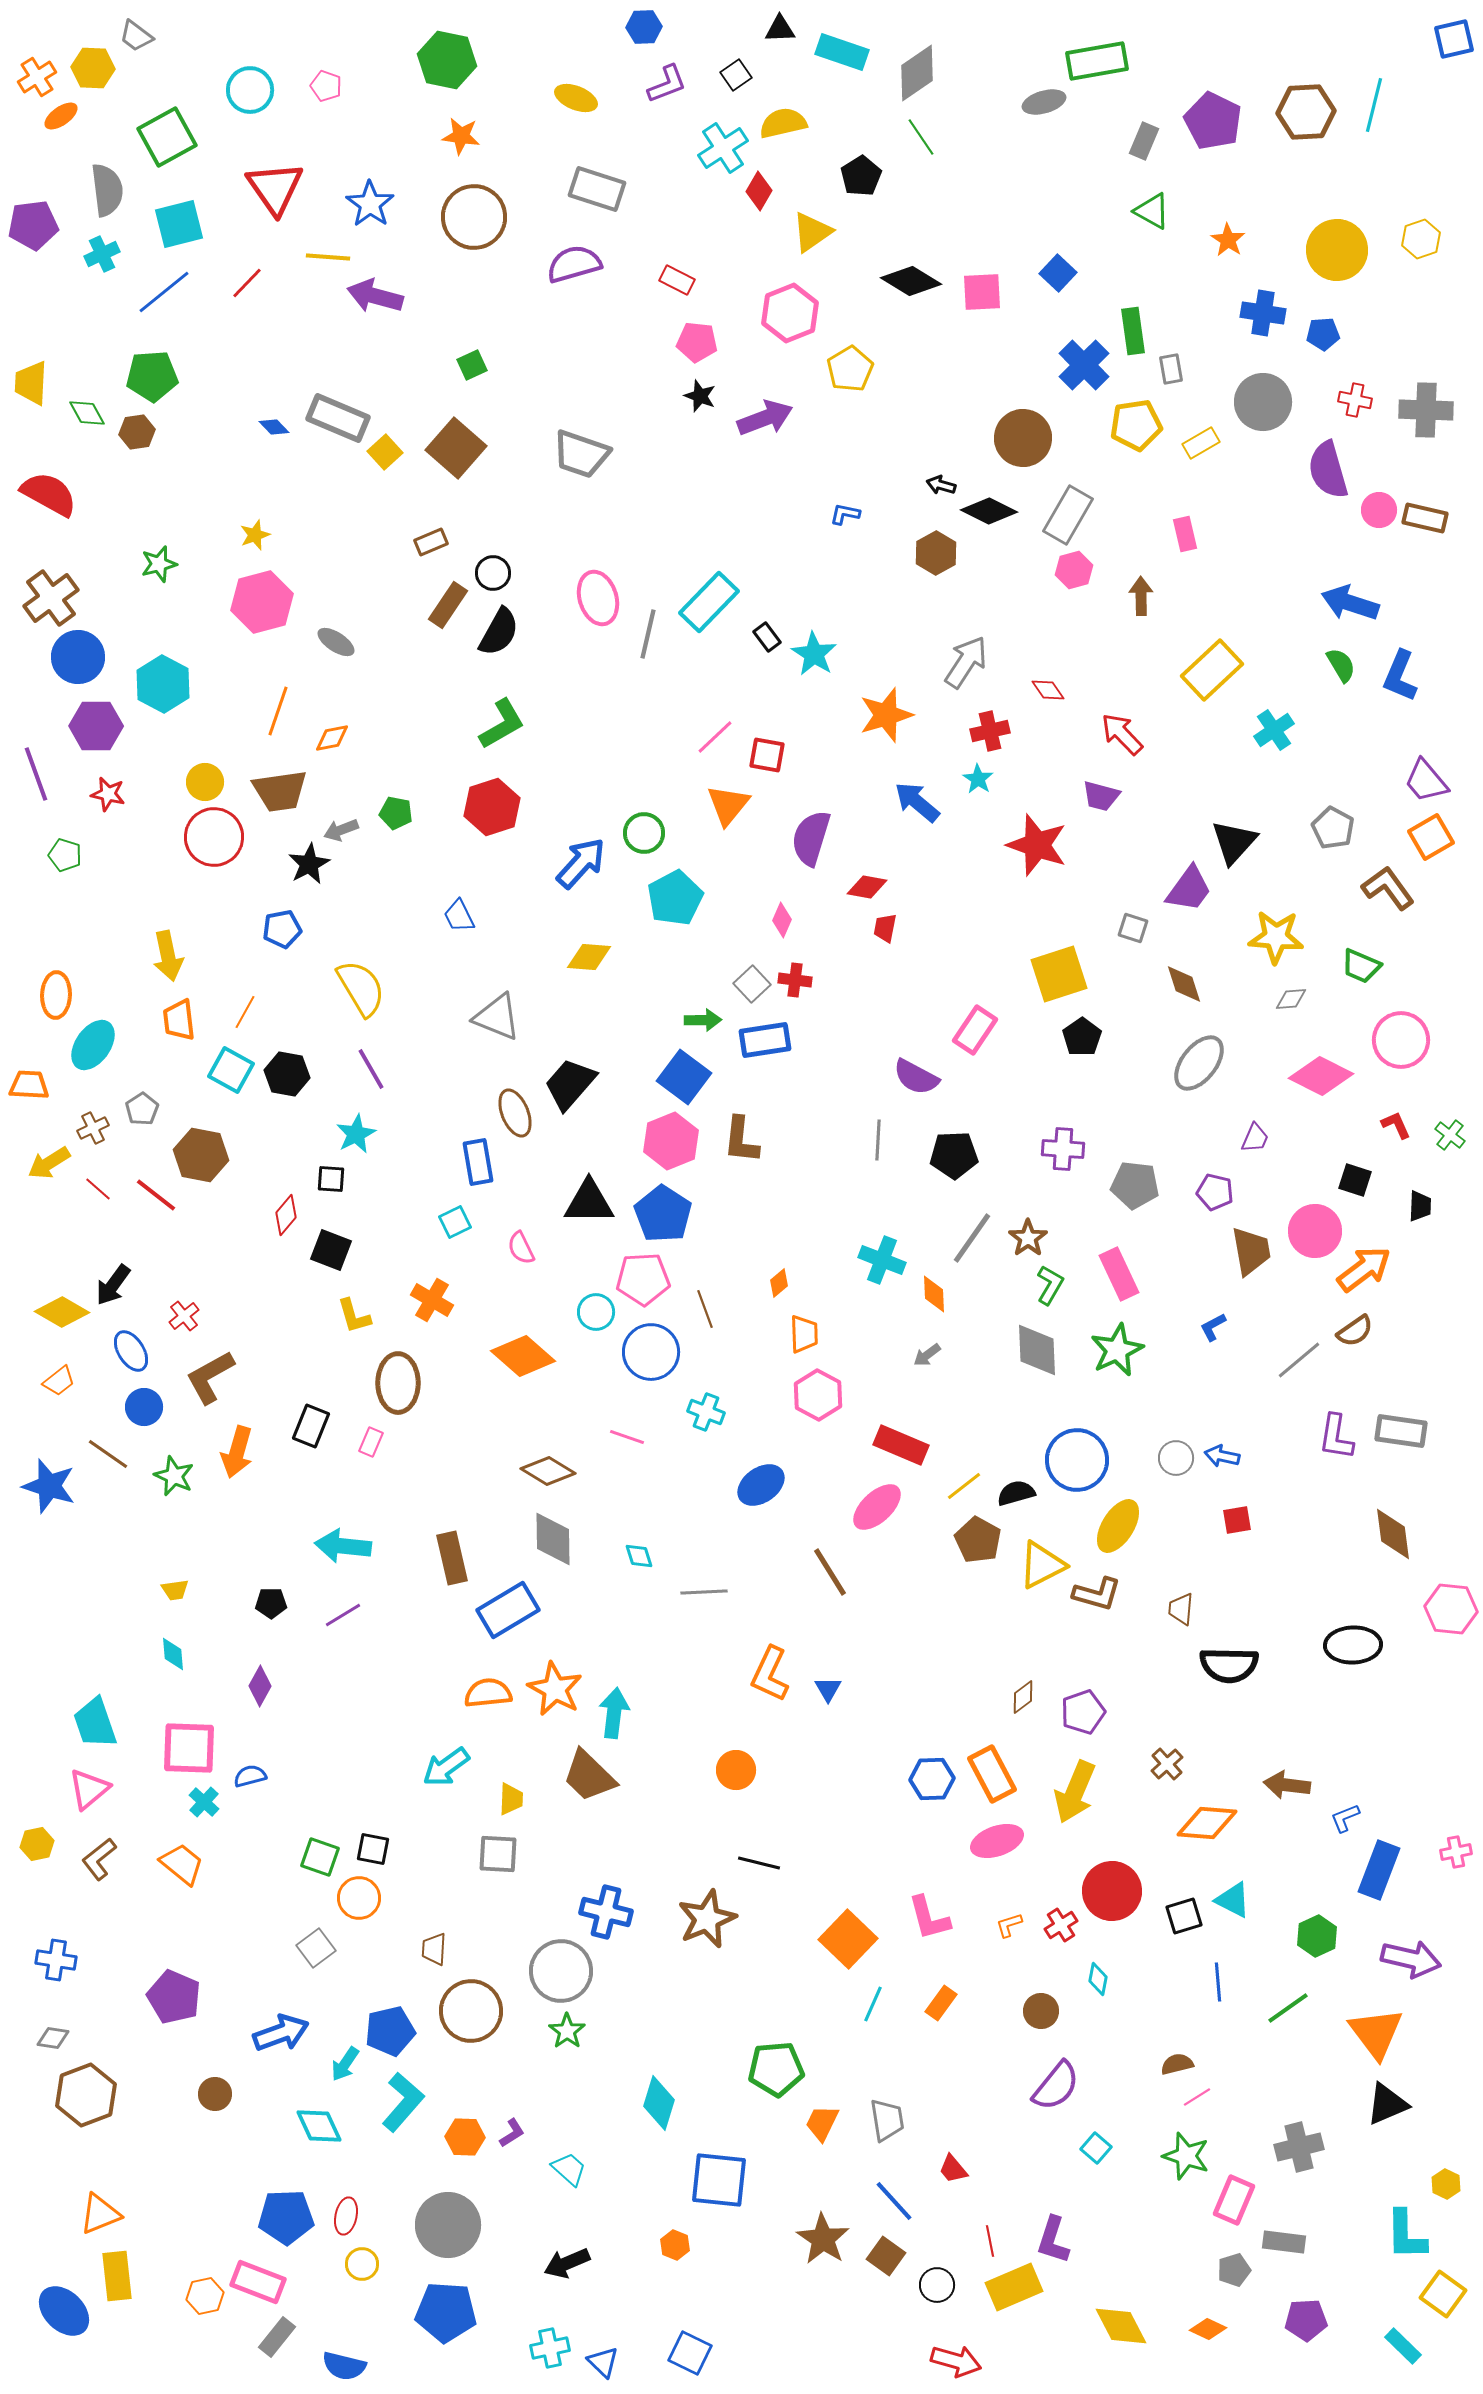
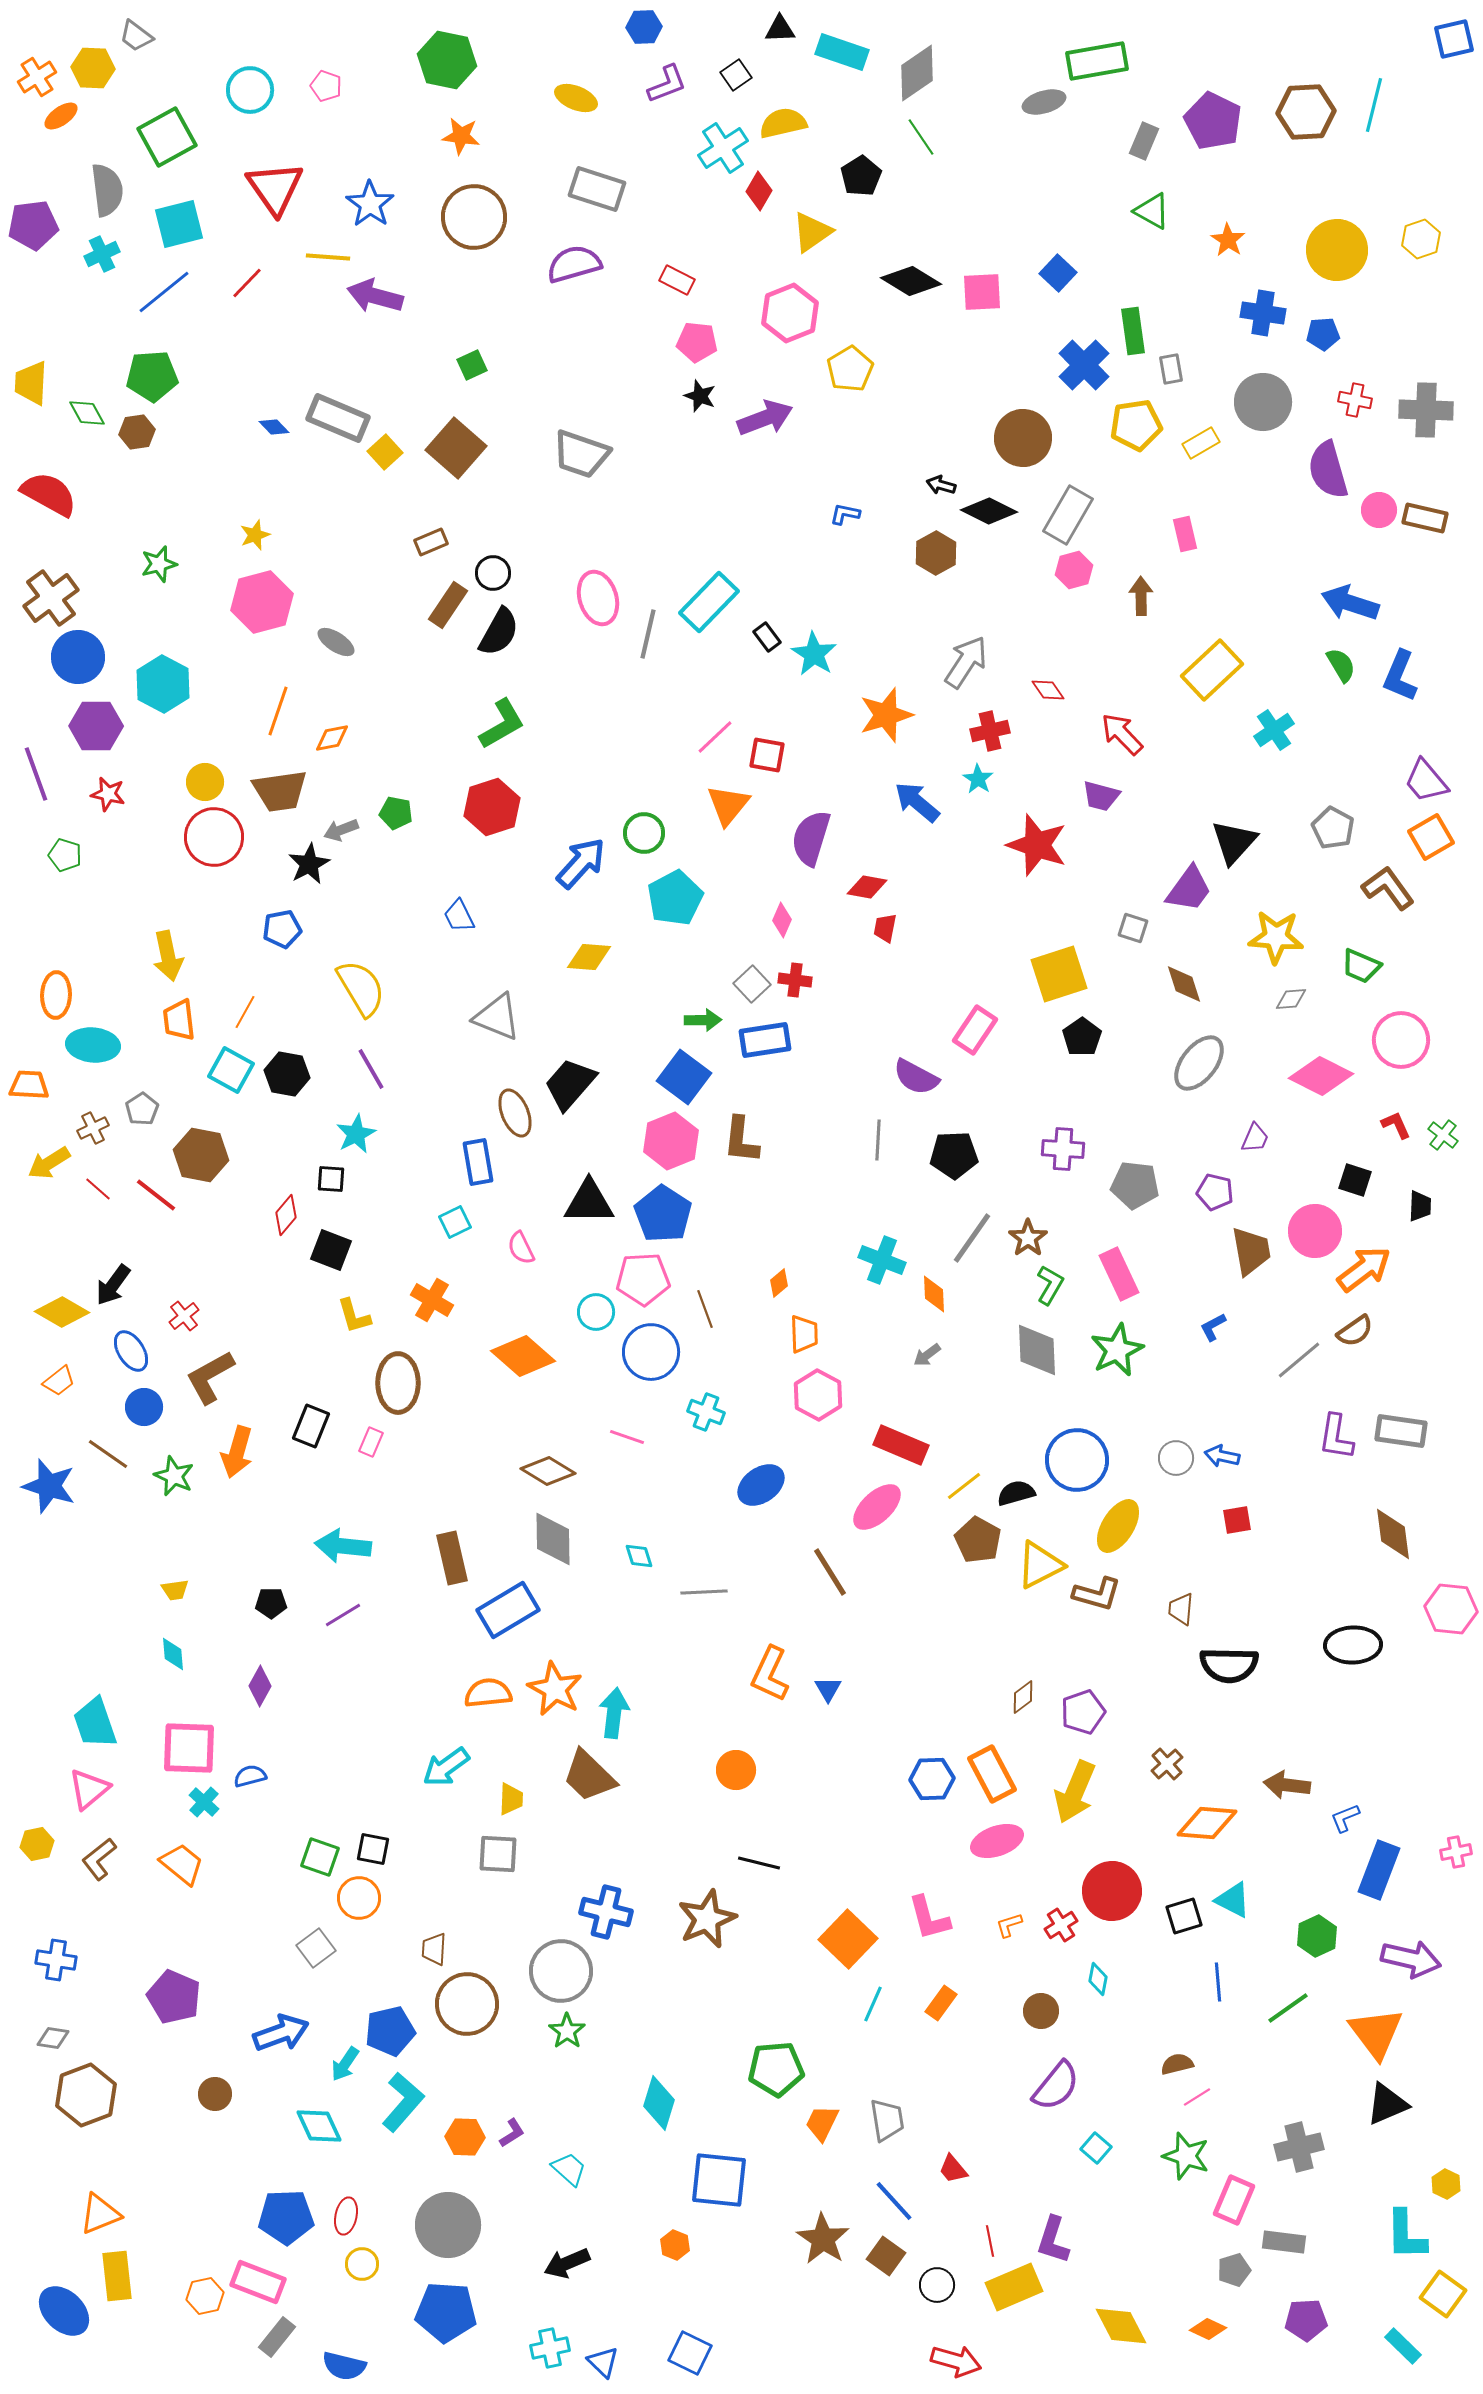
cyan ellipse at (93, 1045): rotated 60 degrees clockwise
green cross at (1450, 1135): moved 7 px left
yellow triangle at (1042, 1565): moved 2 px left
brown circle at (471, 2011): moved 4 px left, 7 px up
